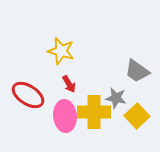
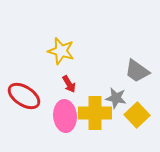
red ellipse: moved 4 px left, 1 px down
yellow cross: moved 1 px right, 1 px down
yellow square: moved 1 px up
